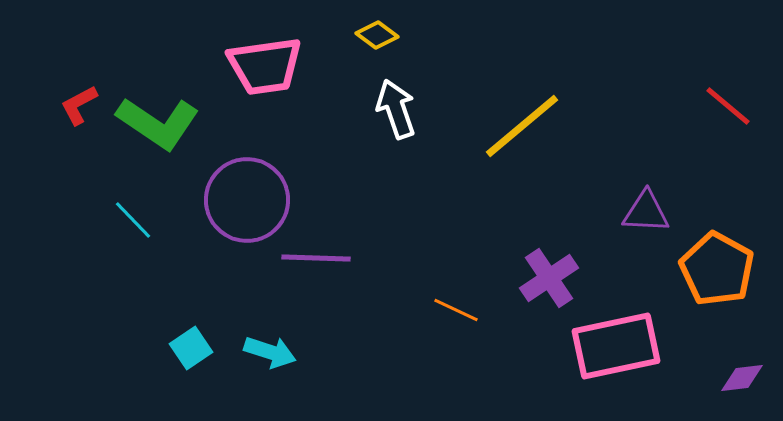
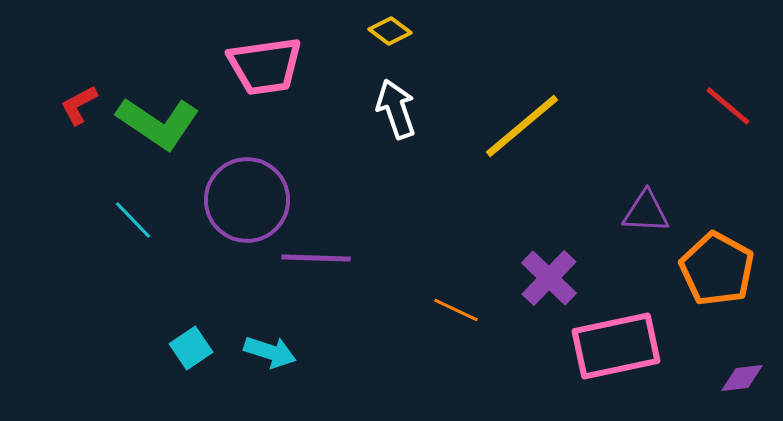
yellow diamond: moved 13 px right, 4 px up
purple cross: rotated 12 degrees counterclockwise
